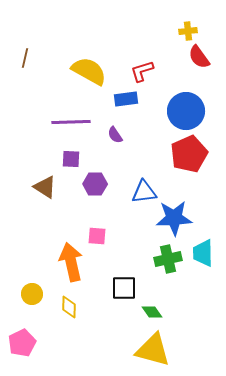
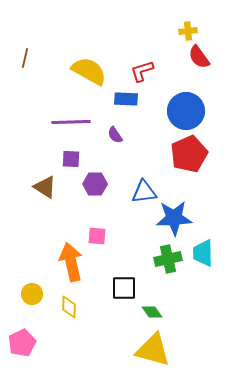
blue rectangle: rotated 10 degrees clockwise
